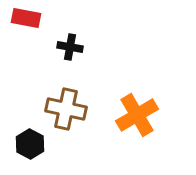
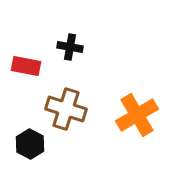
red rectangle: moved 48 px down
brown cross: rotated 6 degrees clockwise
